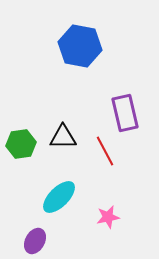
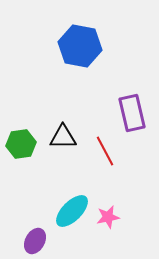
purple rectangle: moved 7 px right
cyan ellipse: moved 13 px right, 14 px down
